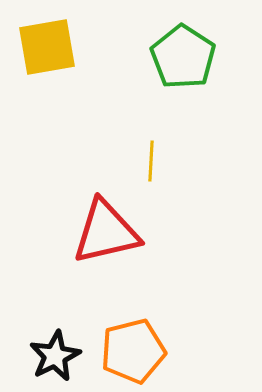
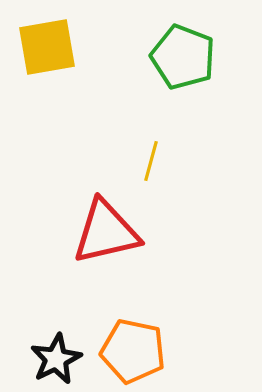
green pentagon: rotated 12 degrees counterclockwise
yellow line: rotated 12 degrees clockwise
orange pentagon: rotated 26 degrees clockwise
black star: moved 1 px right, 3 px down
